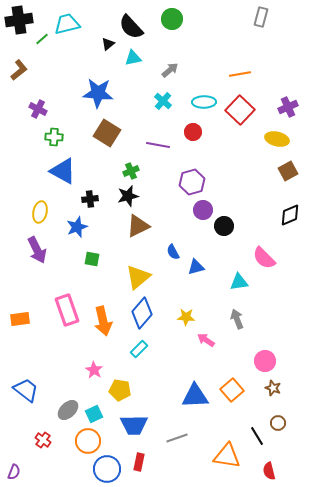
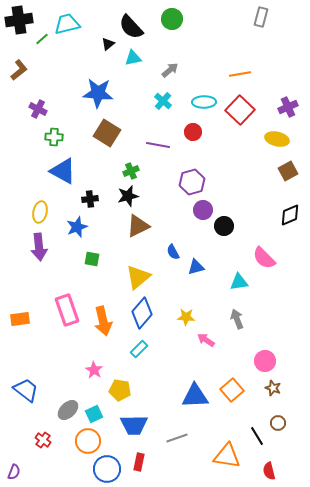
purple arrow at (37, 250): moved 2 px right, 3 px up; rotated 20 degrees clockwise
